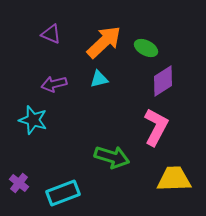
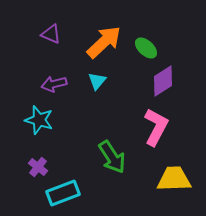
green ellipse: rotated 15 degrees clockwise
cyan triangle: moved 2 px left, 2 px down; rotated 36 degrees counterclockwise
cyan star: moved 6 px right
green arrow: rotated 40 degrees clockwise
purple cross: moved 19 px right, 16 px up
